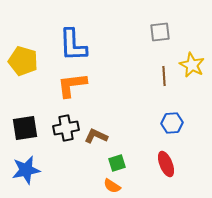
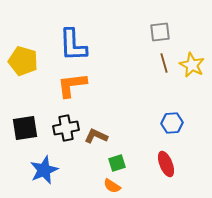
brown line: moved 13 px up; rotated 12 degrees counterclockwise
blue star: moved 18 px right; rotated 12 degrees counterclockwise
